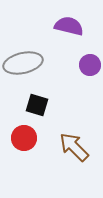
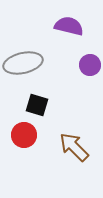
red circle: moved 3 px up
